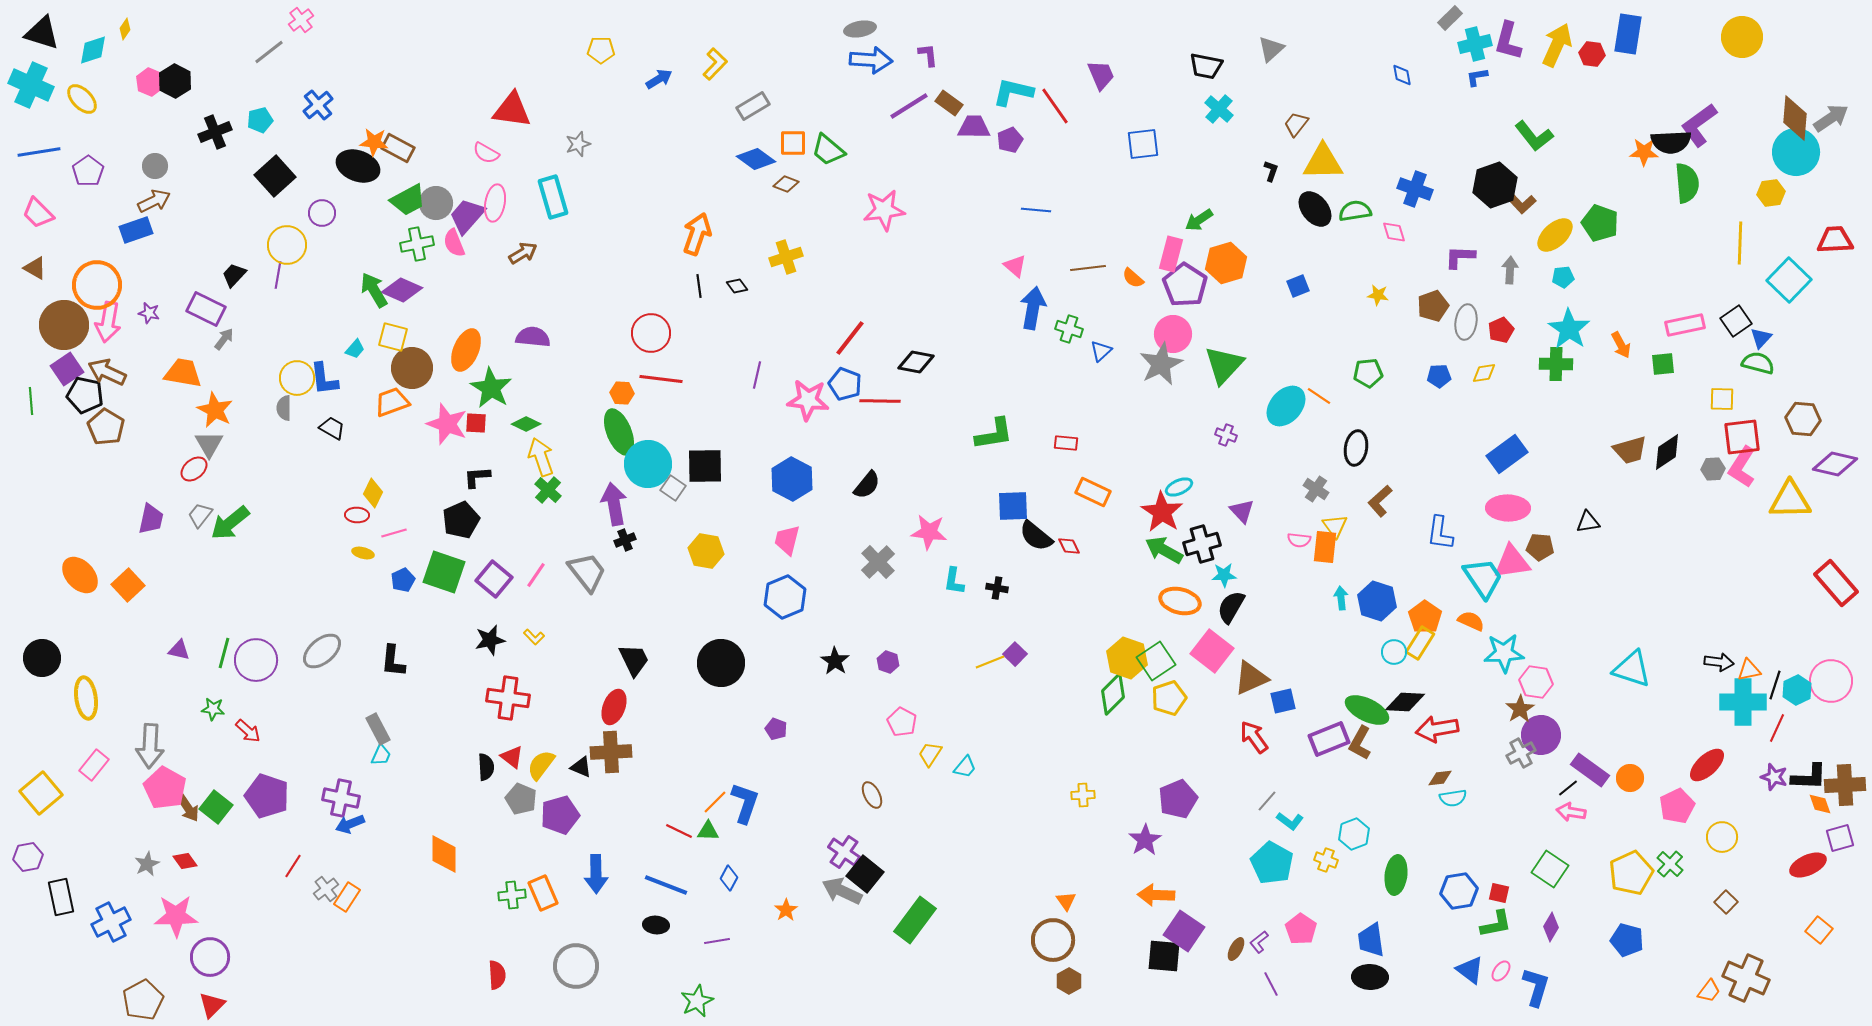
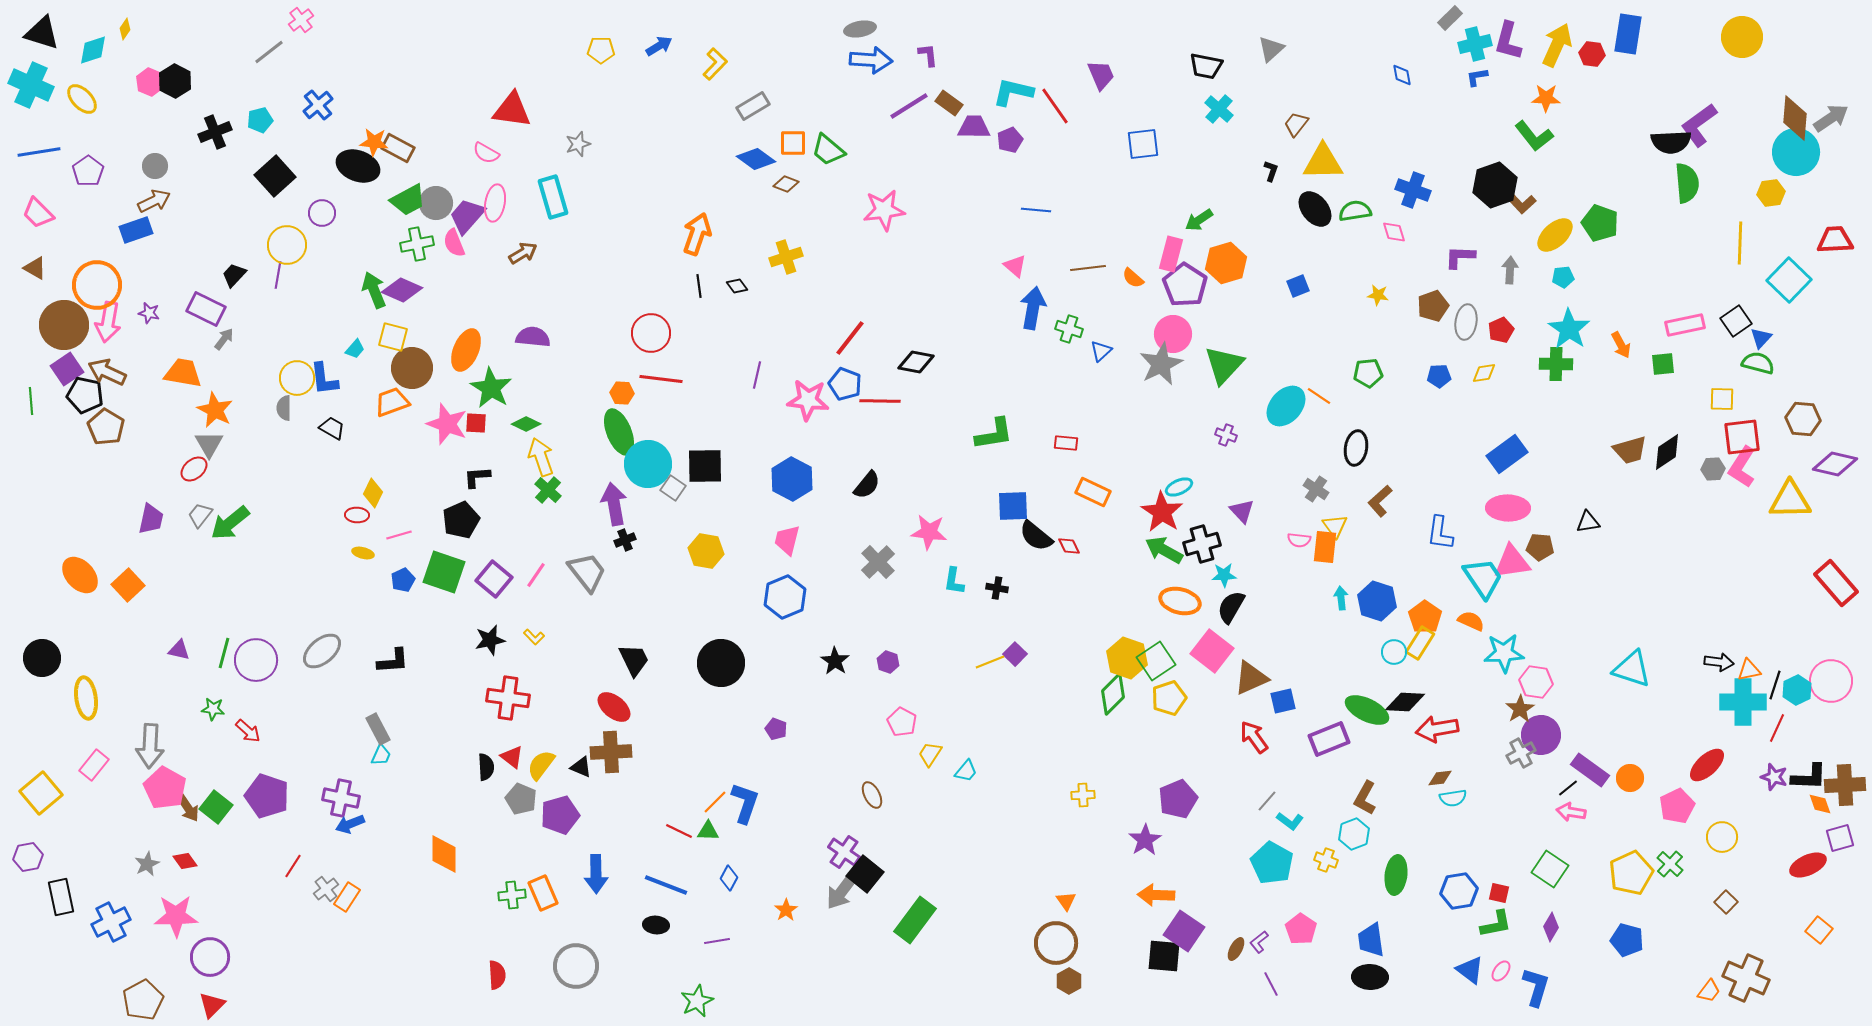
blue arrow at (659, 79): moved 33 px up
orange star at (1644, 152): moved 98 px left, 54 px up
blue cross at (1415, 189): moved 2 px left, 1 px down
green arrow at (374, 290): rotated 9 degrees clockwise
pink line at (394, 533): moved 5 px right, 2 px down
black L-shape at (393, 661): rotated 100 degrees counterclockwise
red ellipse at (614, 707): rotated 72 degrees counterclockwise
brown L-shape at (1360, 743): moved 5 px right, 55 px down
cyan trapezoid at (965, 767): moved 1 px right, 4 px down
gray arrow at (842, 891): rotated 78 degrees counterclockwise
brown circle at (1053, 940): moved 3 px right, 3 px down
